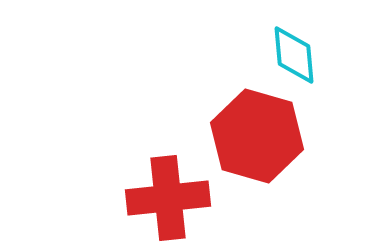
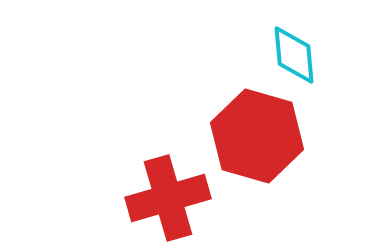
red cross: rotated 10 degrees counterclockwise
